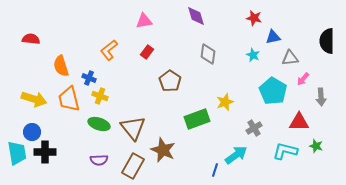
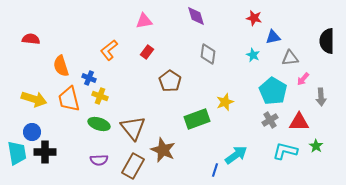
gray cross: moved 16 px right, 8 px up
green star: rotated 16 degrees clockwise
